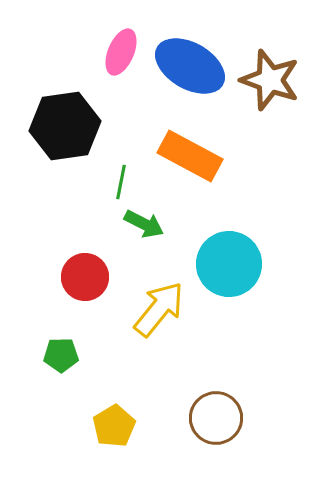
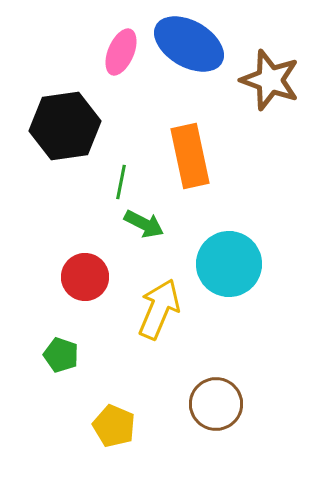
blue ellipse: moved 1 px left, 22 px up
orange rectangle: rotated 50 degrees clockwise
yellow arrow: rotated 16 degrees counterclockwise
green pentagon: rotated 20 degrees clockwise
brown circle: moved 14 px up
yellow pentagon: rotated 18 degrees counterclockwise
